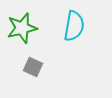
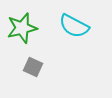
cyan semicircle: rotated 108 degrees clockwise
